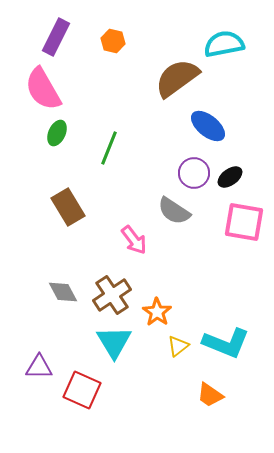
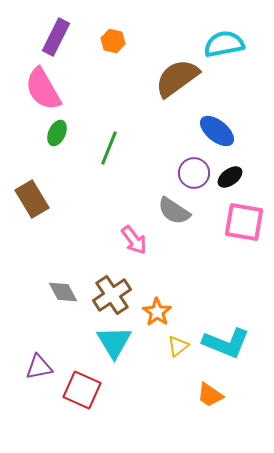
blue ellipse: moved 9 px right, 5 px down
brown rectangle: moved 36 px left, 8 px up
purple triangle: rotated 12 degrees counterclockwise
